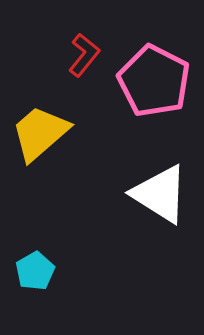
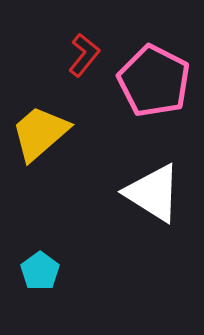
white triangle: moved 7 px left, 1 px up
cyan pentagon: moved 5 px right; rotated 6 degrees counterclockwise
